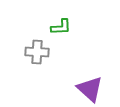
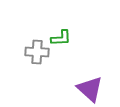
green L-shape: moved 11 px down
